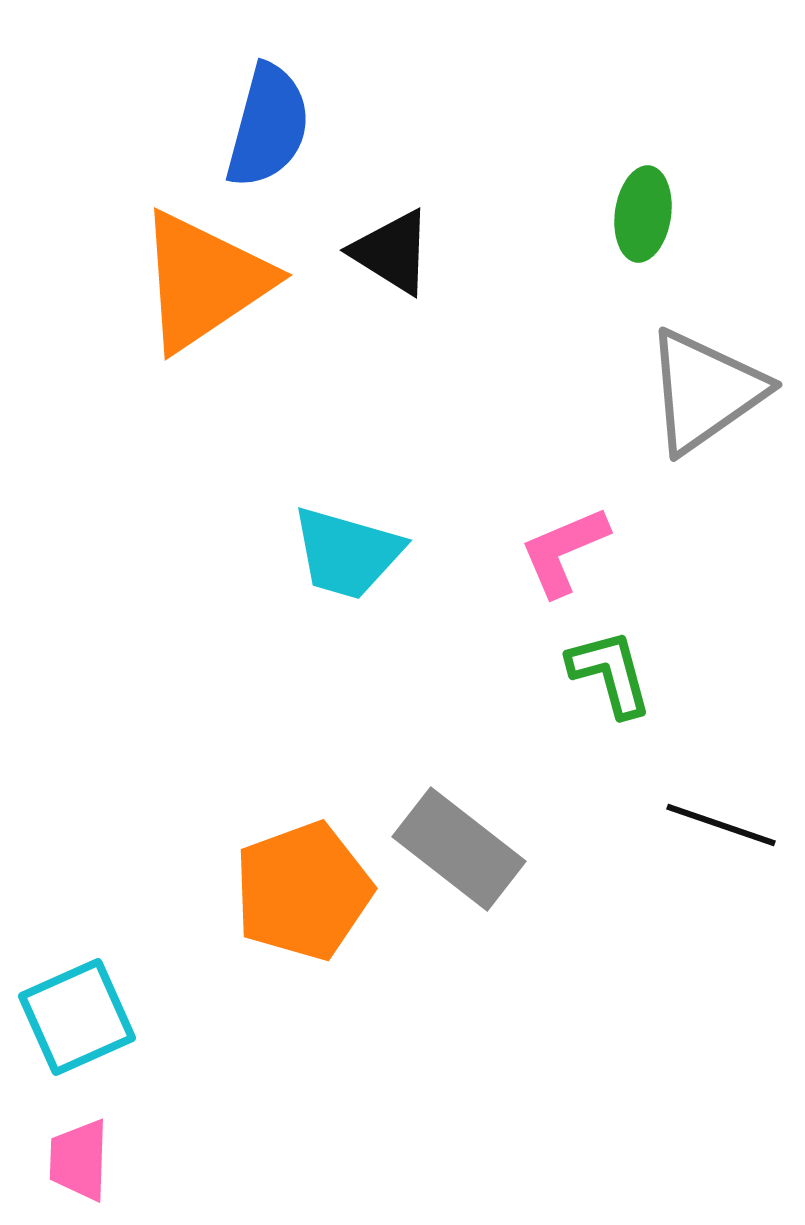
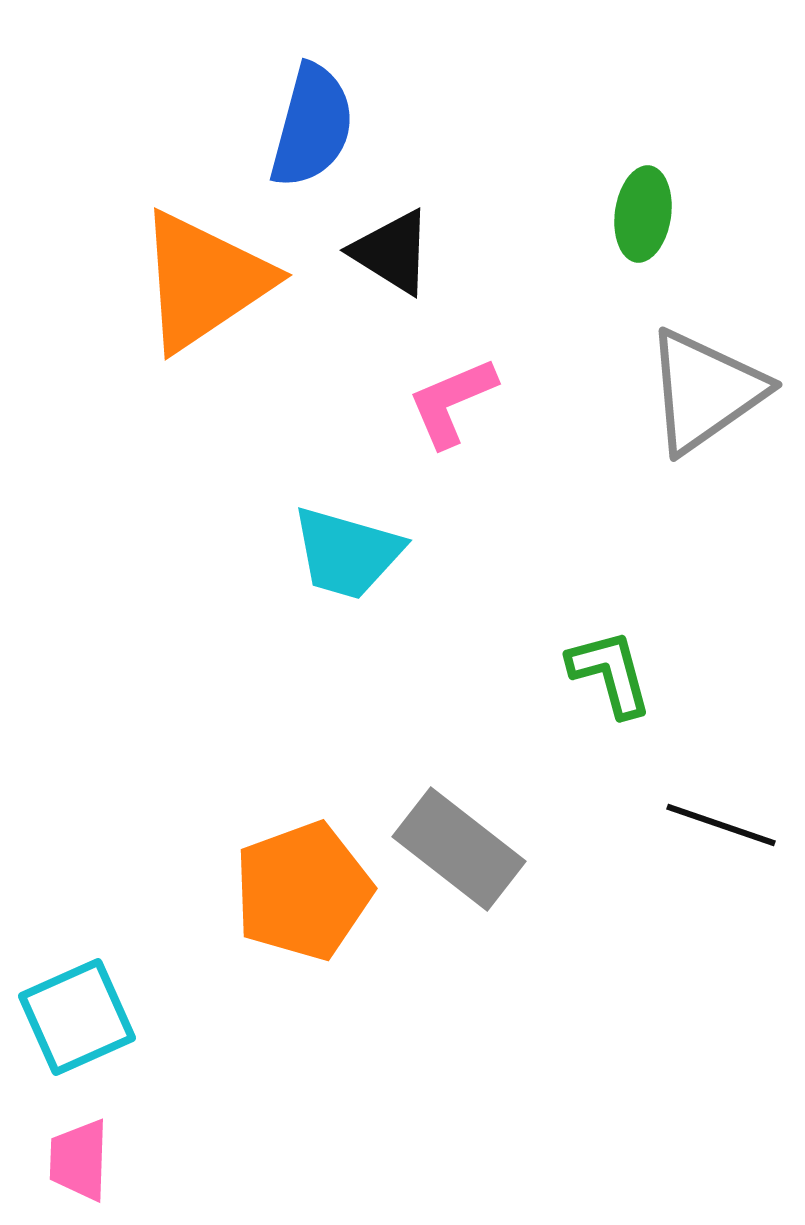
blue semicircle: moved 44 px right
pink L-shape: moved 112 px left, 149 px up
